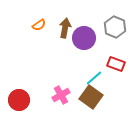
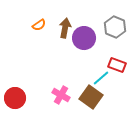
red rectangle: moved 1 px right, 1 px down
cyan line: moved 7 px right
pink cross: rotated 30 degrees counterclockwise
red circle: moved 4 px left, 2 px up
